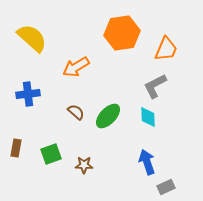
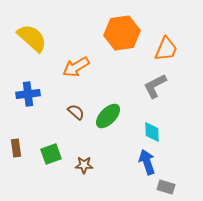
cyan diamond: moved 4 px right, 15 px down
brown rectangle: rotated 18 degrees counterclockwise
gray rectangle: rotated 42 degrees clockwise
